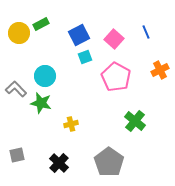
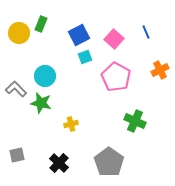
green rectangle: rotated 42 degrees counterclockwise
green cross: rotated 15 degrees counterclockwise
